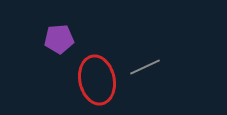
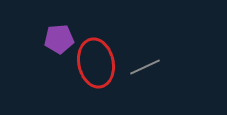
red ellipse: moved 1 px left, 17 px up
